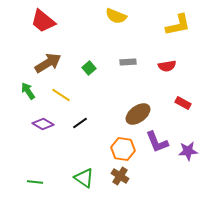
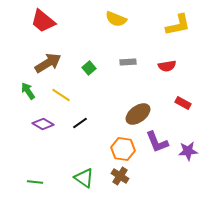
yellow semicircle: moved 3 px down
